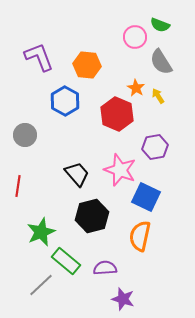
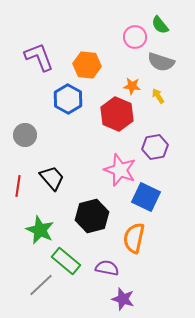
green semicircle: rotated 30 degrees clockwise
gray semicircle: rotated 40 degrees counterclockwise
orange star: moved 4 px left, 2 px up; rotated 24 degrees counterclockwise
blue hexagon: moved 3 px right, 2 px up
black trapezoid: moved 25 px left, 4 px down
green star: moved 1 px left, 2 px up; rotated 24 degrees counterclockwise
orange semicircle: moved 6 px left, 2 px down
purple semicircle: moved 2 px right; rotated 15 degrees clockwise
